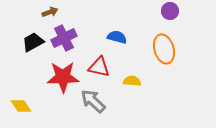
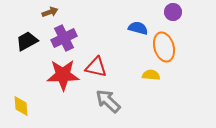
purple circle: moved 3 px right, 1 px down
blue semicircle: moved 21 px right, 9 px up
black trapezoid: moved 6 px left, 1 px up
orange ellipse: moved 2 px up
red triangle: moved 3 px left
red star: moved 2 px up
yellow semicircle: moved 19 px right, 6 px up
gray arrow: moved 15 px right
yellow diamond: rotated 30 degrees clockwise
